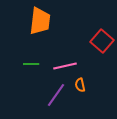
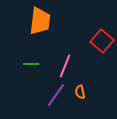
pink line: rotated 55 degrees counterclockwise
orange semicircle: moved 7 px down
